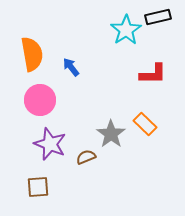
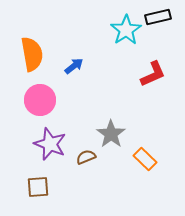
blue arrow: moved 3 px right, 1 px up; rotated 90 degrees clockwise
red L-shape: rotated 24 degrees counterclockwise
orange rectangle: moved 35 px down
